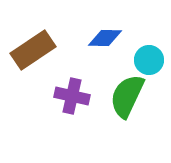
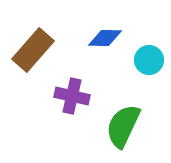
brown rectangle: rotated 15 degrees counterclockwise
green semicircle: moved 4 px left, 30 px down
